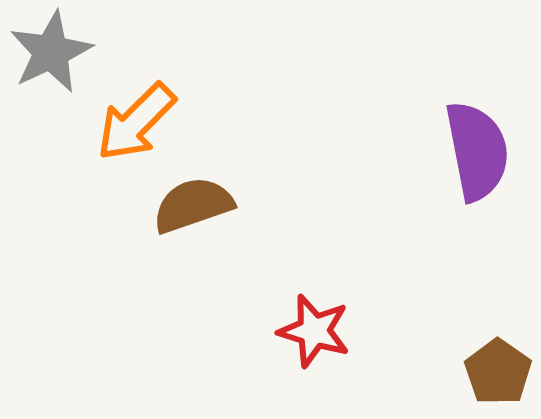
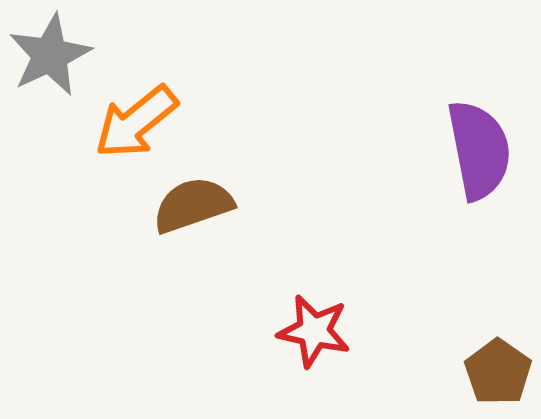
gray star: moved 1 px left, 3 px down
orange arrow: rotated 6 degrees clockwise
purple semicircle: moved 2 px right, 1 px up
red star: rotated 4 degrees counterclockwise
